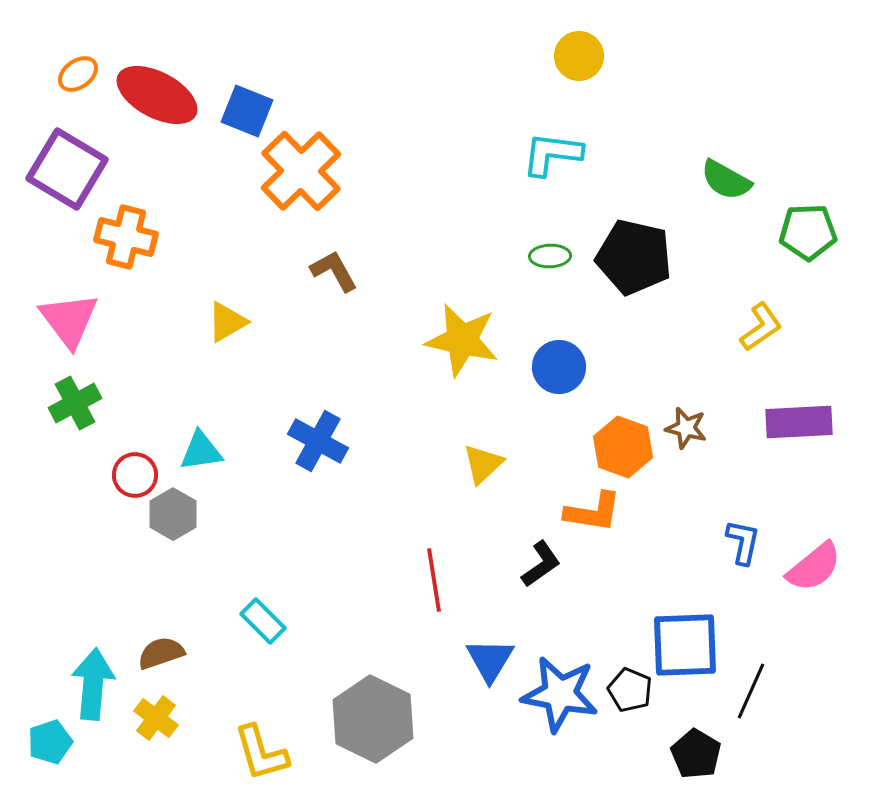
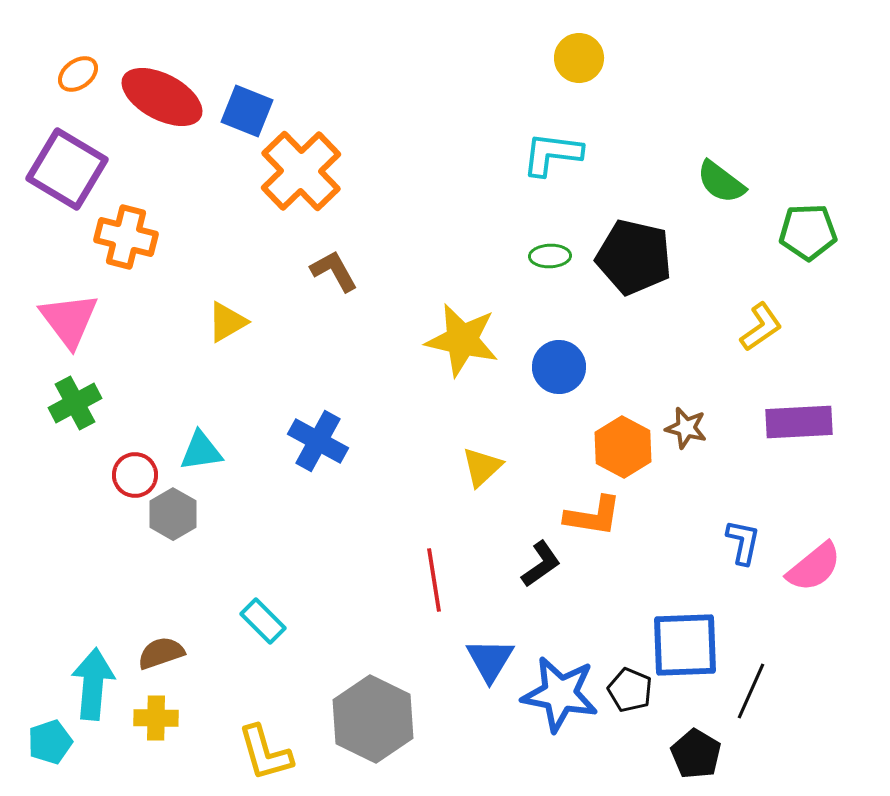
yellow circle at (579, 56): moved 2 px down
red ellipse at (157, 95): moved 5 px right, 2 px down
green semicircle at (726, 180): moved 5 px left, 2 px down; rotated 8 degrees clockwise
orange hexagon at (623, 447): rotated 8 degrees clockwise
yellow triangle at (483, 464): moved 1 px left, 3 px down
orange L-shape at (593, 512): moved 4 px down
yellow cross at (156, 718): rotated 36 degrees counterclockwise
yellow L-shape at (261, 753): moved 4 px right
